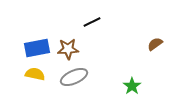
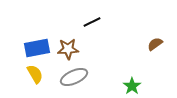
yellow semicircle: rotated 48 degrees clockwise
